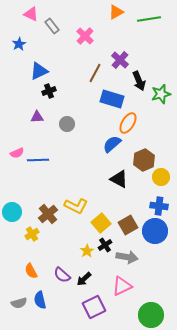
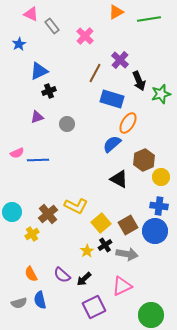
purple triangle at (37, 117): rotated 16 degrees counterclockwise
gray arrow at (127, 257): moved 3 px up
orange semicircle at (31, 271): moved 3 px down
